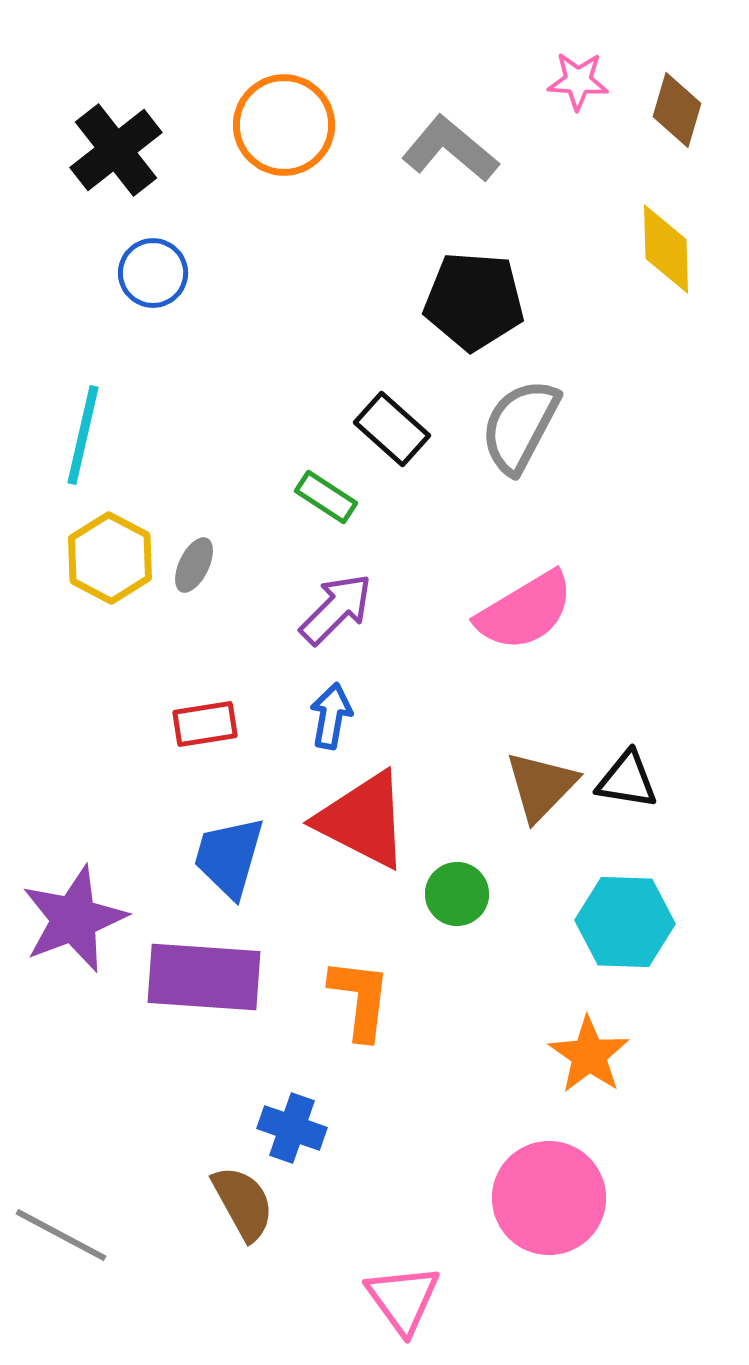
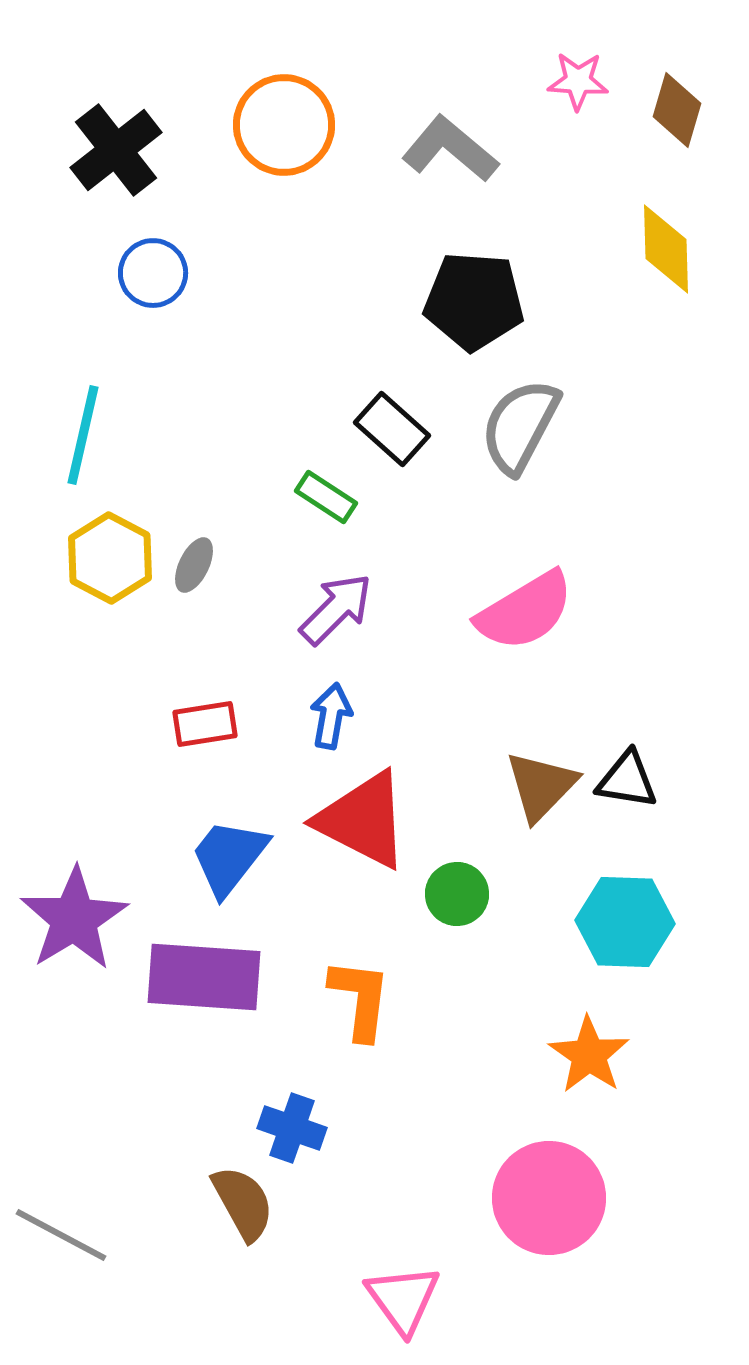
blue trapezoid: rotated 22 degrees clockwise
purple star: rotated 10 degrees counterclockwise
